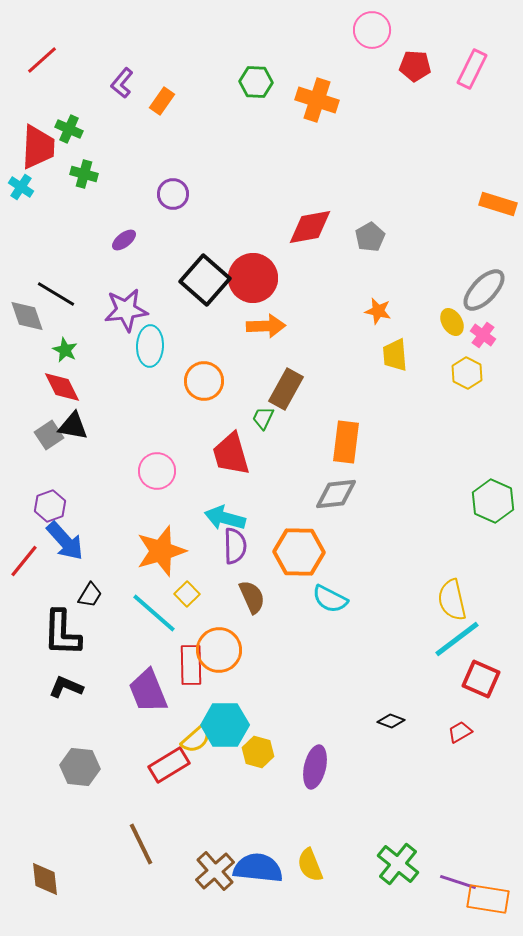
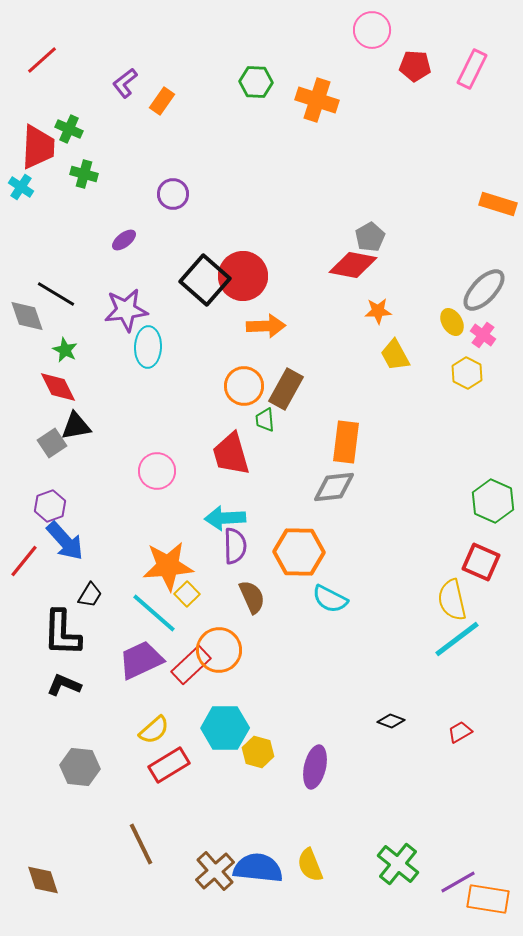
purple L-shape at (122, 83): moved 3 px right; rotated 12 degrees clockwise
red diamond at (310, 227): moved 43 px right, 38 px down; rotated 21 degrees clockwise
red circle at (253, 278): moved 10 px left, 2 px up
orange star at (378, 311): rotated 16 degrees counterclockwise
cyan ellipse at (150, 346): moved 2 px left, 1 px down
yellow trapezoid at (395, 355): rotated 24 degrees counterclockwise
orange circle at (204, 381): moved 40 px right, 5 px down
red diamond at (62, 387): moved 4 px left
green trapezoid at (263, 418): moved 2 px right, 2 px down; rotated 30 degrees counterclockwise
black triangle at (73, 426): moved 3 px right; rotated 20 degrees counterclockwise
gray square at (49, 435): moved 3 px right, 8 px down
gray diamond at (336, 494): moved 2 px left, 7 px up
cyan arrow at (225, 518): rotated 18 degrees counterclockwise
orange star at (161, 551): moved 7 px right, 15 px down; rotated 12 degrees clockwise
red rectangle at (191, 665): rotated 48 degrees clockwise
red square at (481, 679): moved 117 px up
black L-shape at (66, 687): moved 2 px left, 2 px up
purple trapezoid at (148, 691): moved 7 px left, 31 px up; rotated 87 degrees clockwise
cyan hexagon at (225, 725): moved 3 px down
yellow semicircle at (196, 739): moved 42 px left, 9 px up
brown diamond at (45, 879): moved 2 px left, 1 px down; rotated 12 degrees counterclockwise
purple line at (458, 882): rotated 48 degrees counterclockwise
